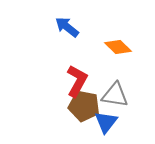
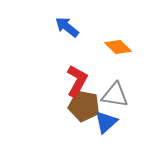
blue triangle: rotated 10 degrees clockwise
